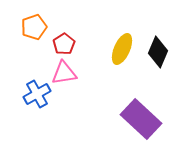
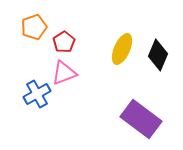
red pentagon: moved 2 px up
black diamond: moved 3 px down
pink triangle: rotated 12 degrees counterclockwise
purple rectangle: rotated 6 degrees counterclockwise
